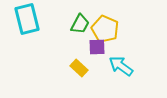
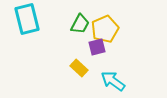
yellow pentagon: rotated 24 degrees clockwise
purple square: rotated 12 degrees counterclockwise
cyan arrow: moved 8 px left, 15 px down
